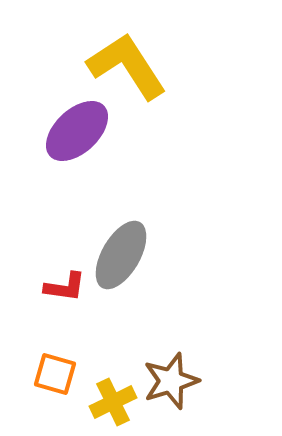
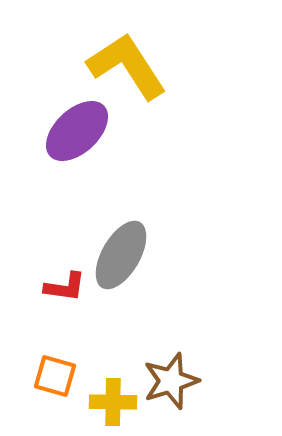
orange square: moved 2 px down
yellow cross: rotated 27 degrees clockwise
